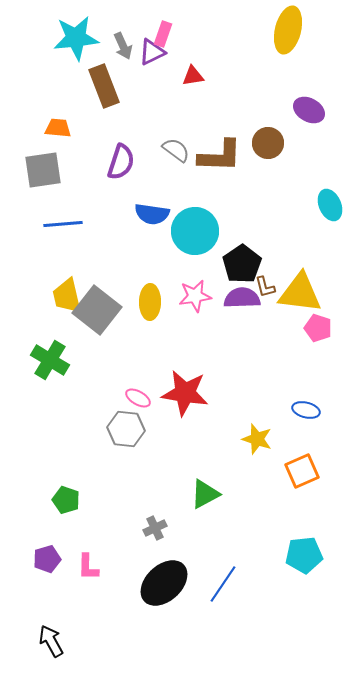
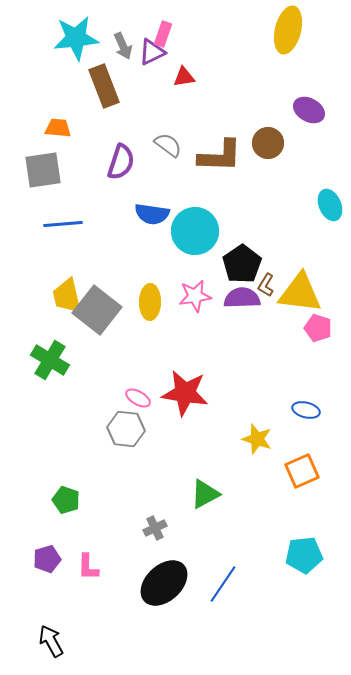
red triangle at (193, 76): moved 9 px left, 1 px down
gray semicircle at (176, 150): moved 8 px left, 5 px up
brown L-shape at (265, 287): moved 1 px right, 2 px up; rotated 45 degrees clockwise
